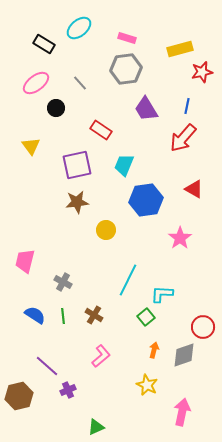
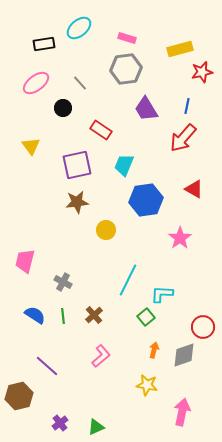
black rectangle: rotated 40 degrees counterclockwise
black circle: moved 7 px right
brown cross: rotated 18 degrees clockwise
yellow star: rotated 15 degrees counterclockwise
purple cross: moved 8 px left, 33 px down; rotated 14 degrees counterclockwise
